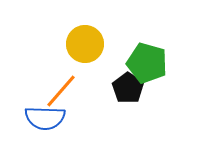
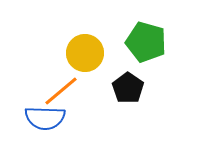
yellow circle: moved 9 px down
green pentagon: moved 1 px left, 21 px up
orange line: rotated 9 degrees clockwise
